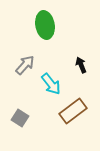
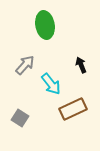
brown rectangle: moved 2 px up; rotated 12 degrees clockwise
